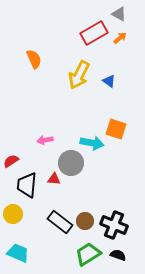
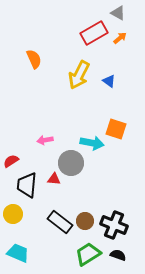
gray triangle: moved 1 px left, 1 px up
